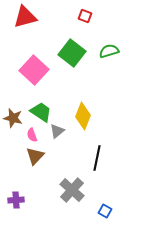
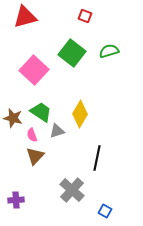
yellow diamond: moved 3 px left, 2 px up; rotated 8 degrees clockwise
gray triangle: rotated 21 degrees clockwise
